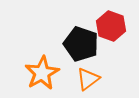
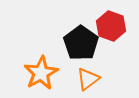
black pentagon: moved 1 px up; rotated 16 degrees clockwise
orange star: moved 1 px left
